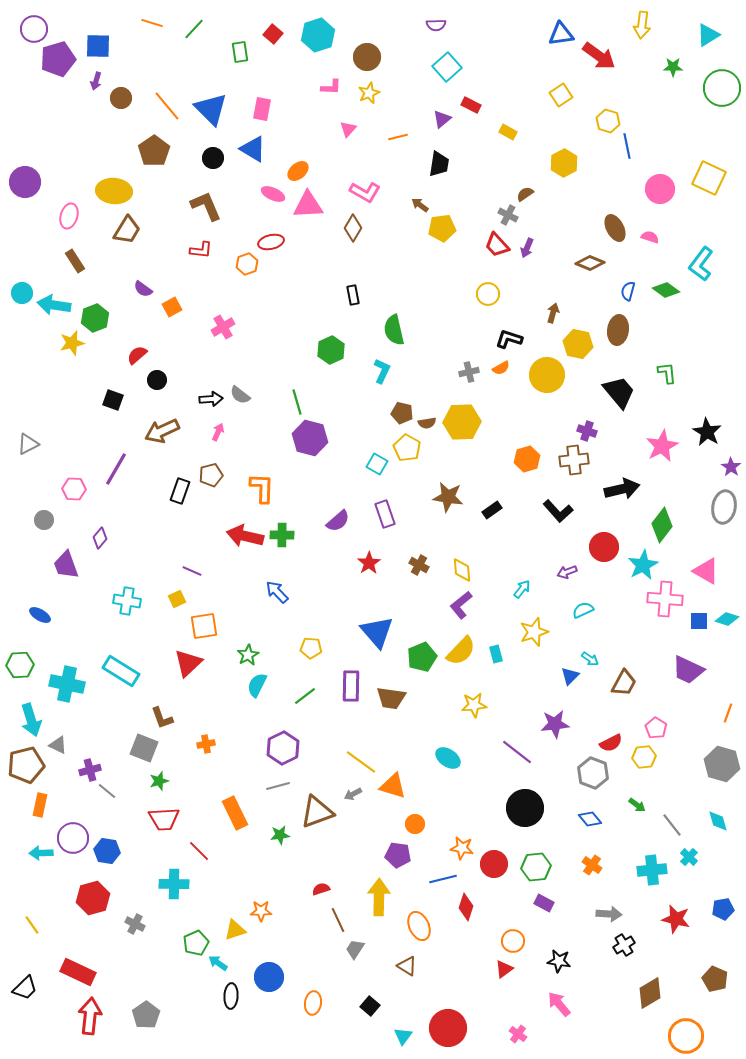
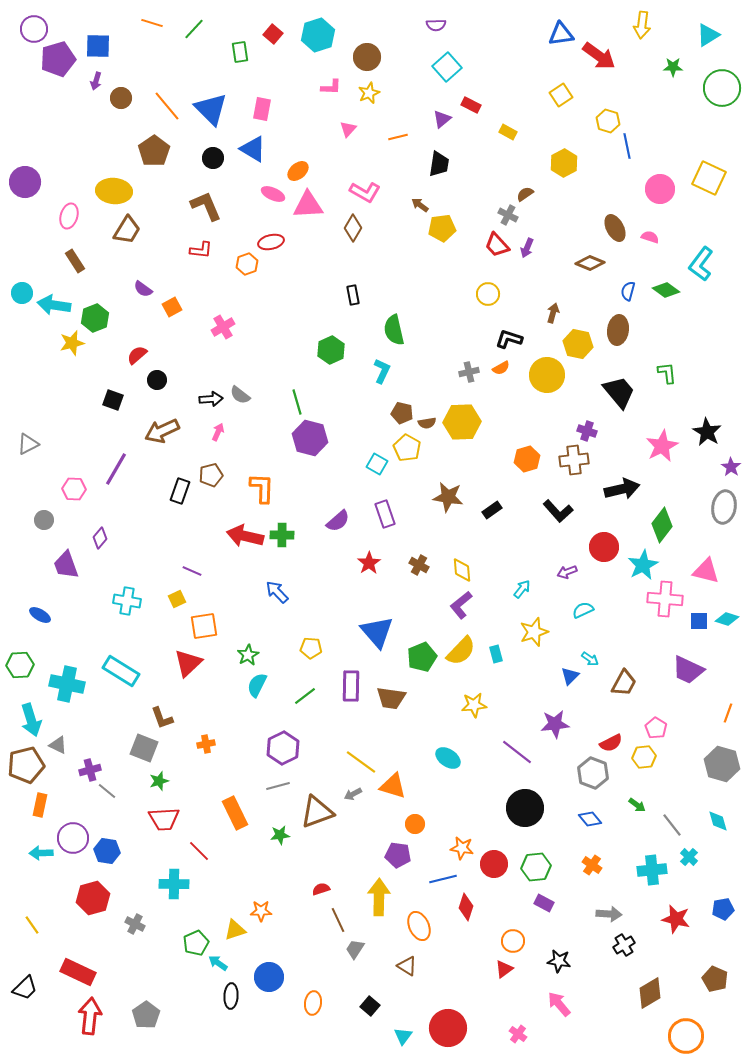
pink triangle at (706, 571): rotated 16 degrees counterclockwise
